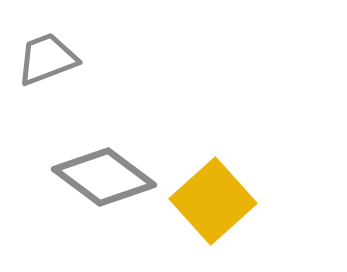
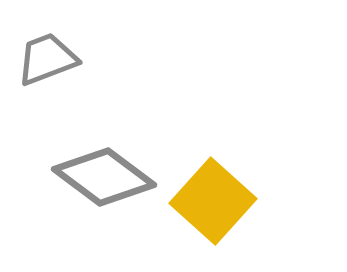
yellow square: rotated 6 degrees counterclockwise
